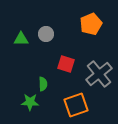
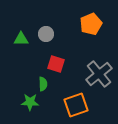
red square: moved 10 px left
